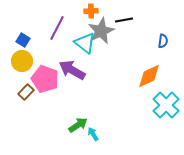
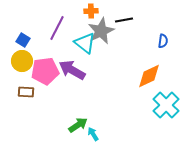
pink pentagon: moved 8 px up; rotated 28 degrees counterclockwise
brown rectangle: rotated 49 degrees clockwise
